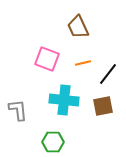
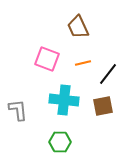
green hexagon: moved 7 px right
